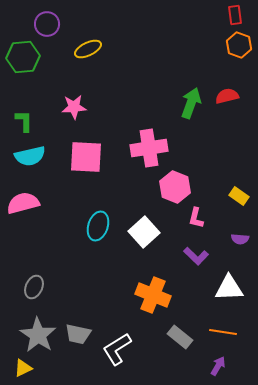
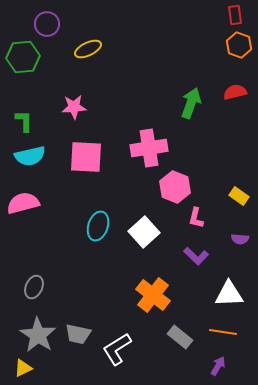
red semicircle: moved 8 px right, 4 px up
white triangle: moved 6 px down
orange cross: rotated 16 degrees clockwise
